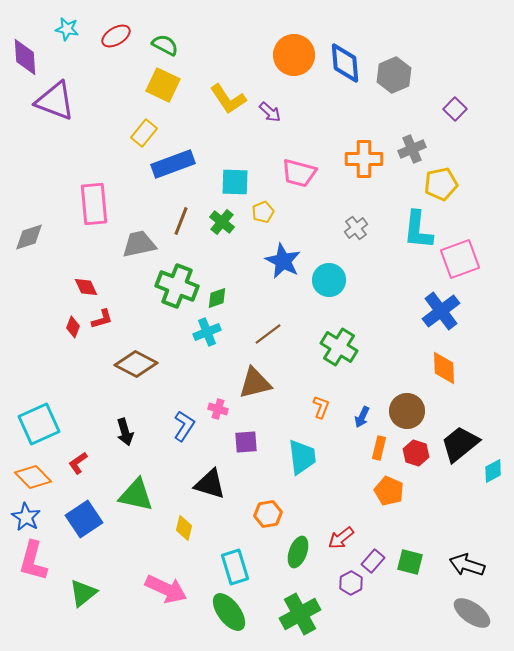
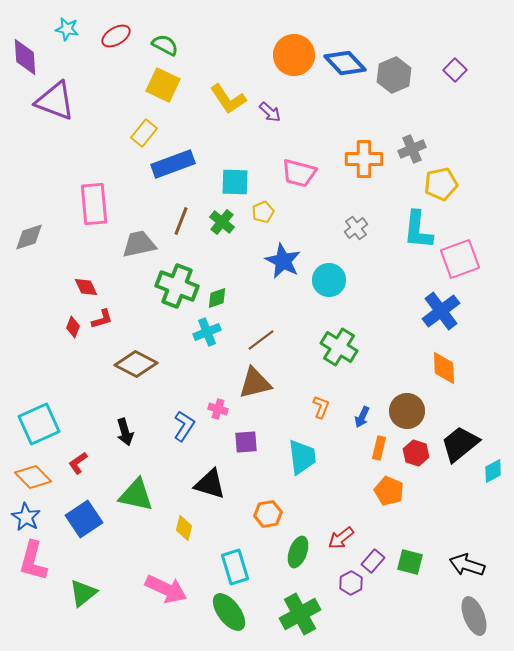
blue diamond at (345, 63): rotated 39 degrees counterclockwise
purple square at (455, 109): moved 39 px up
brown line at (268, 334): moved 7 px left, 6 px down
gray ellipse at (472, 613): moved 2 px right, 3 px down; rotated 33 degrees clockwise
